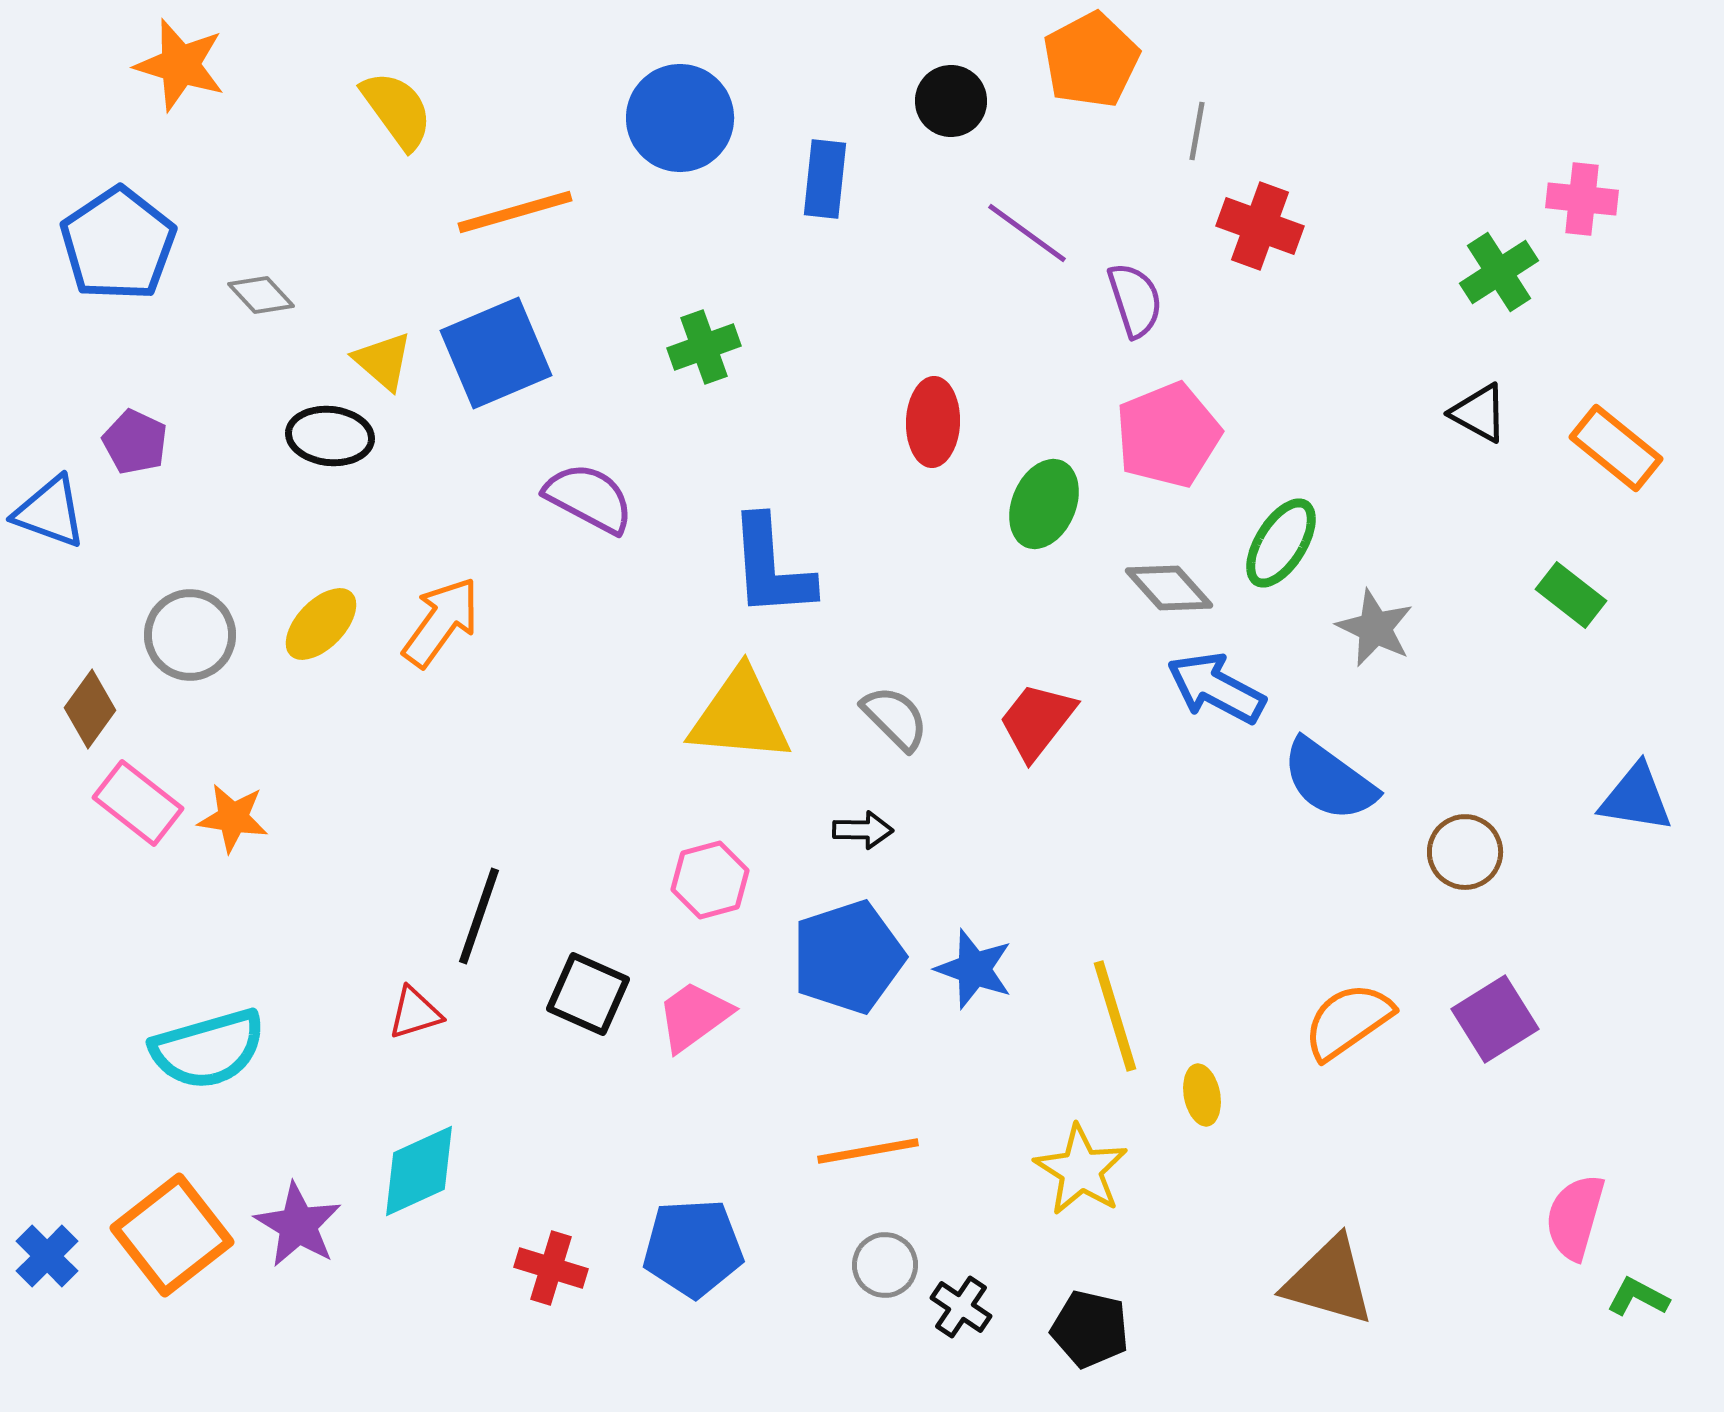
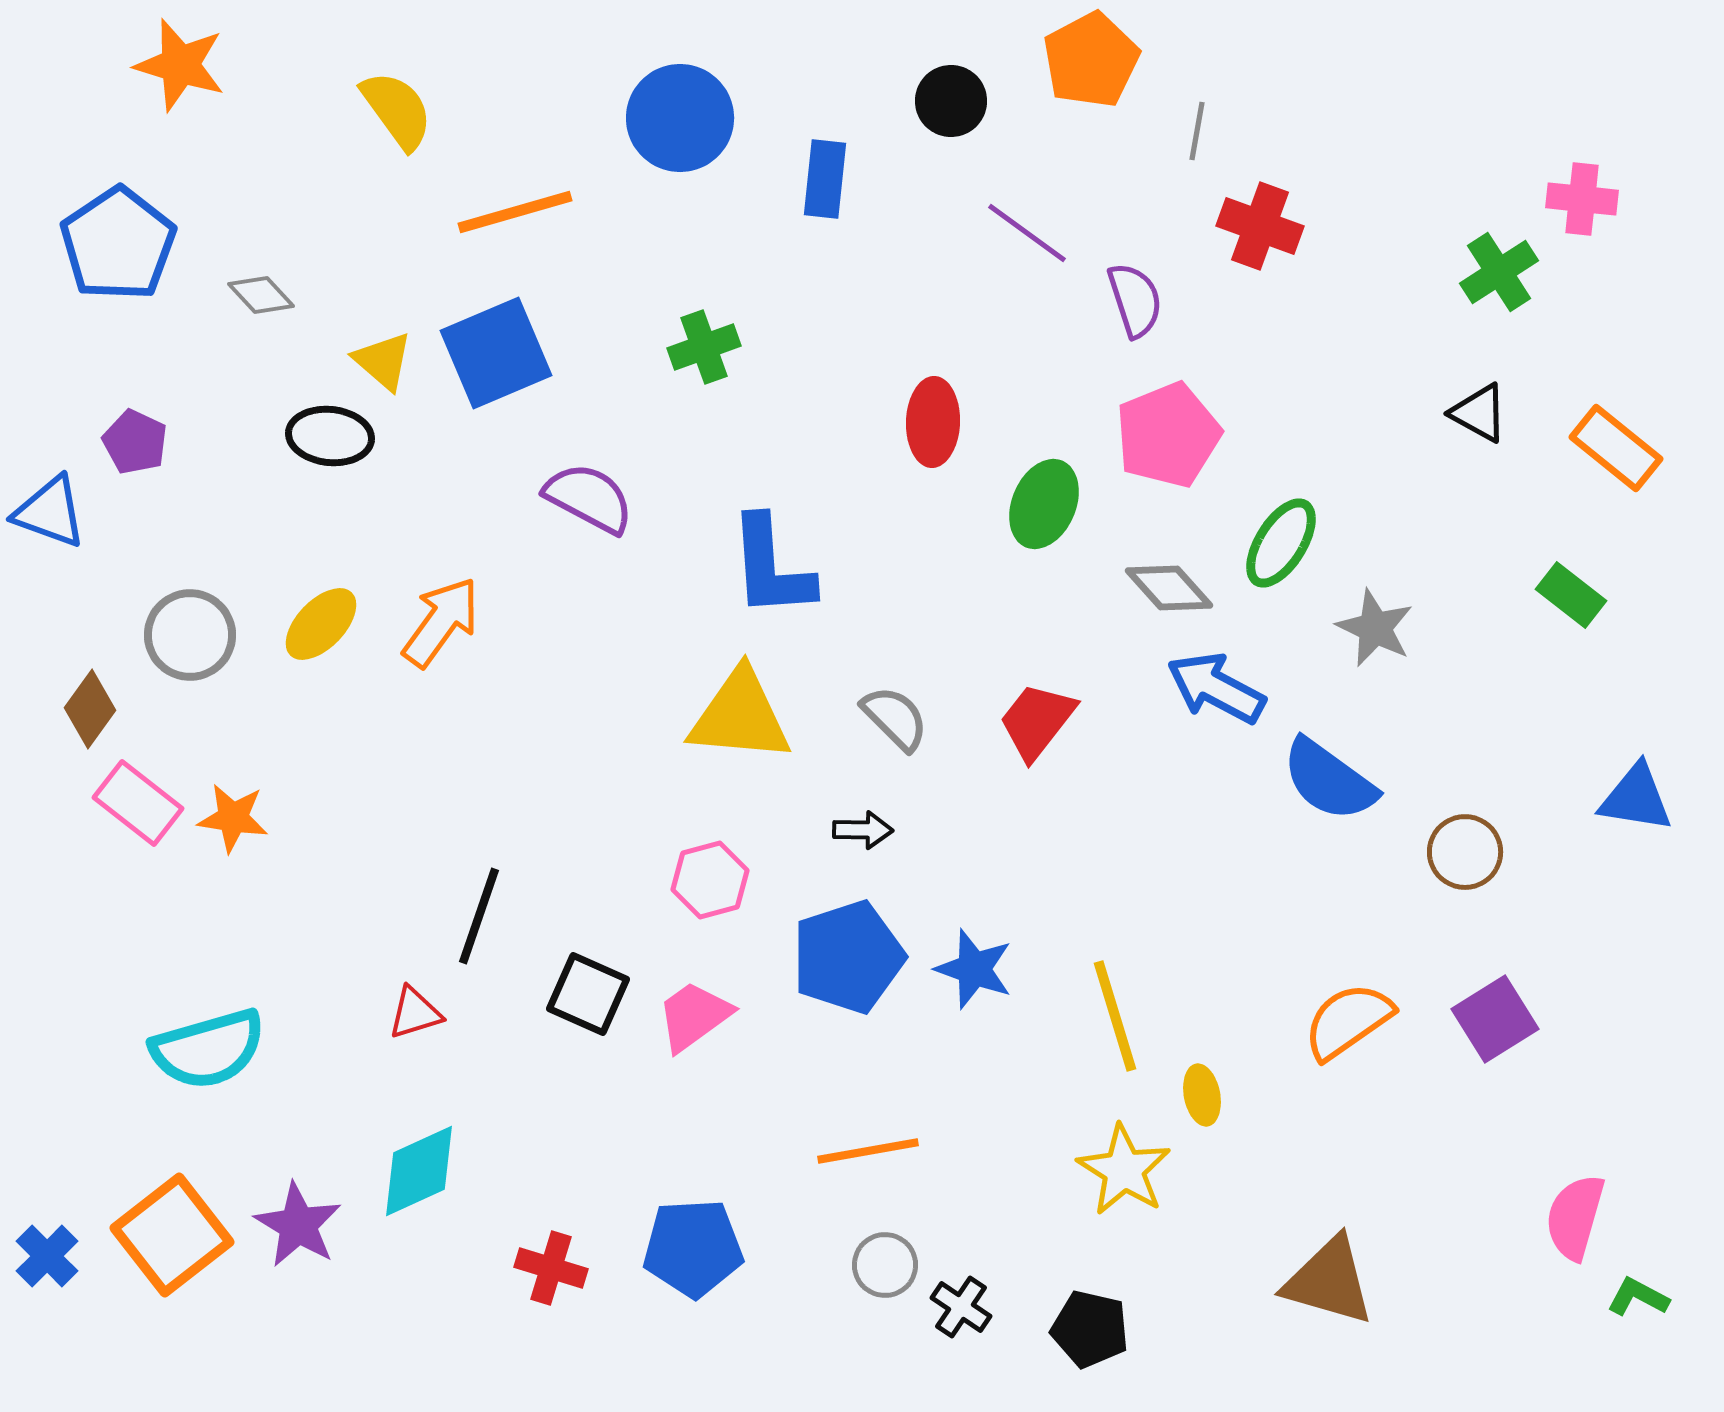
yellow star at (1081, 1170): moved 43 px right
